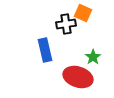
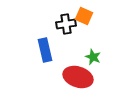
orange square: moved 1 px right, 3 px down
green star: rotated 14 degrees counterclockwise
